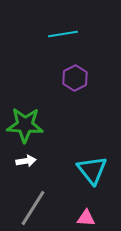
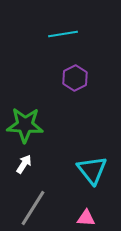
white arrow: moved 2 px left, 3 px down; rotated 48 degrees counterclockwise
